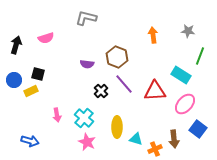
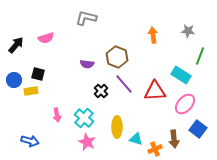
black arrow: rotated 24 degrees clockwise
yellow rectangle: rotated 16 degrees clockwise
